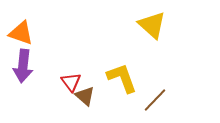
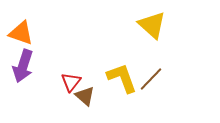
purple arrow: rotated 12 degrees clockwise
red triangle: rotated 15 degrees clockwise
brown line: moved 4 px left, 21 px up
